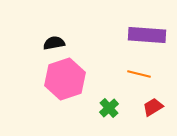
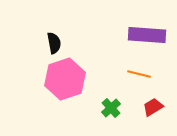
black semicircle: rotated 90 degrees clockwise
green cross: moved 2 px right
